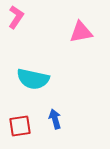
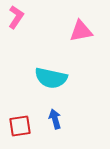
pink triangle: moved 1 px up
cyan semicircle: moved 18 px right, 1 px up
